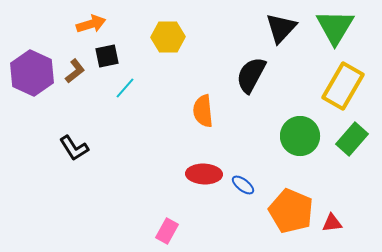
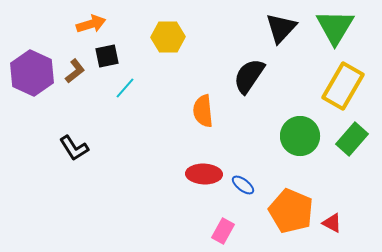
black semicircle: moved 2 px left, 1 px down; rotated 6 degrees clockwise
red triangle: rotated 35 degrees clockwise
pink rectangle: moved 56 px right
